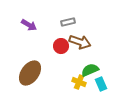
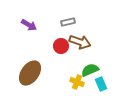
yellow cross: moved 2 px left
